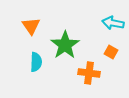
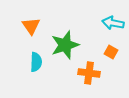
green star: rotated 16 degrees clockwise
